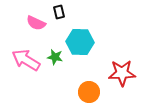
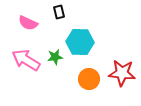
pink semicircle: moved 8 px left
green star: rotated 21 degrees counterclockwise
red star: rotated 8 degrees clockwise
orange circle: moved 13 px up
